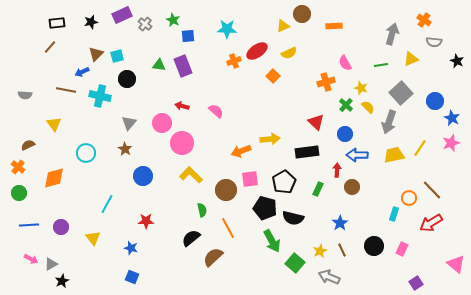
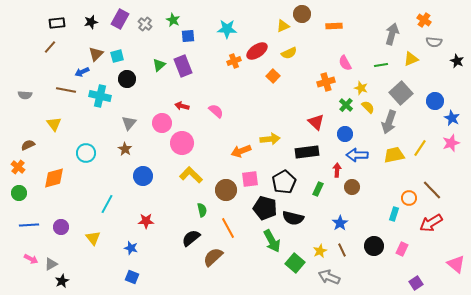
purple rectangle at (122, 15): moved 2 px left, 4 px down; rotated 36 degrees counterclockwise
green triangle at (159, 65): rotated 48 degrees counterclockwise
